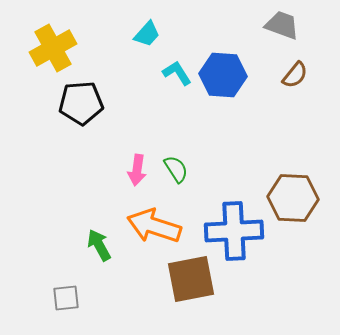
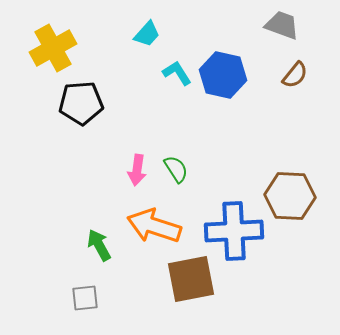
blue hexagon: rotated 9 degrees clockwise
brown hexagon: moved 3 px left, 2 px up
gray square: moved 19 px right
